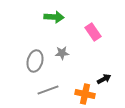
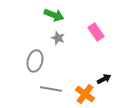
green arrow: moved 2 px up; rotated 18 degrees clockwise
pink rectangle: moved 3 px right
gray star: moved 4 px left, 15 px up; rotated 24 degrees clockwise
gray line: moved 3 px right, 1 px up; rotated 30 degrees clockwise
orange cross: rotated 24 degrees clockwise
